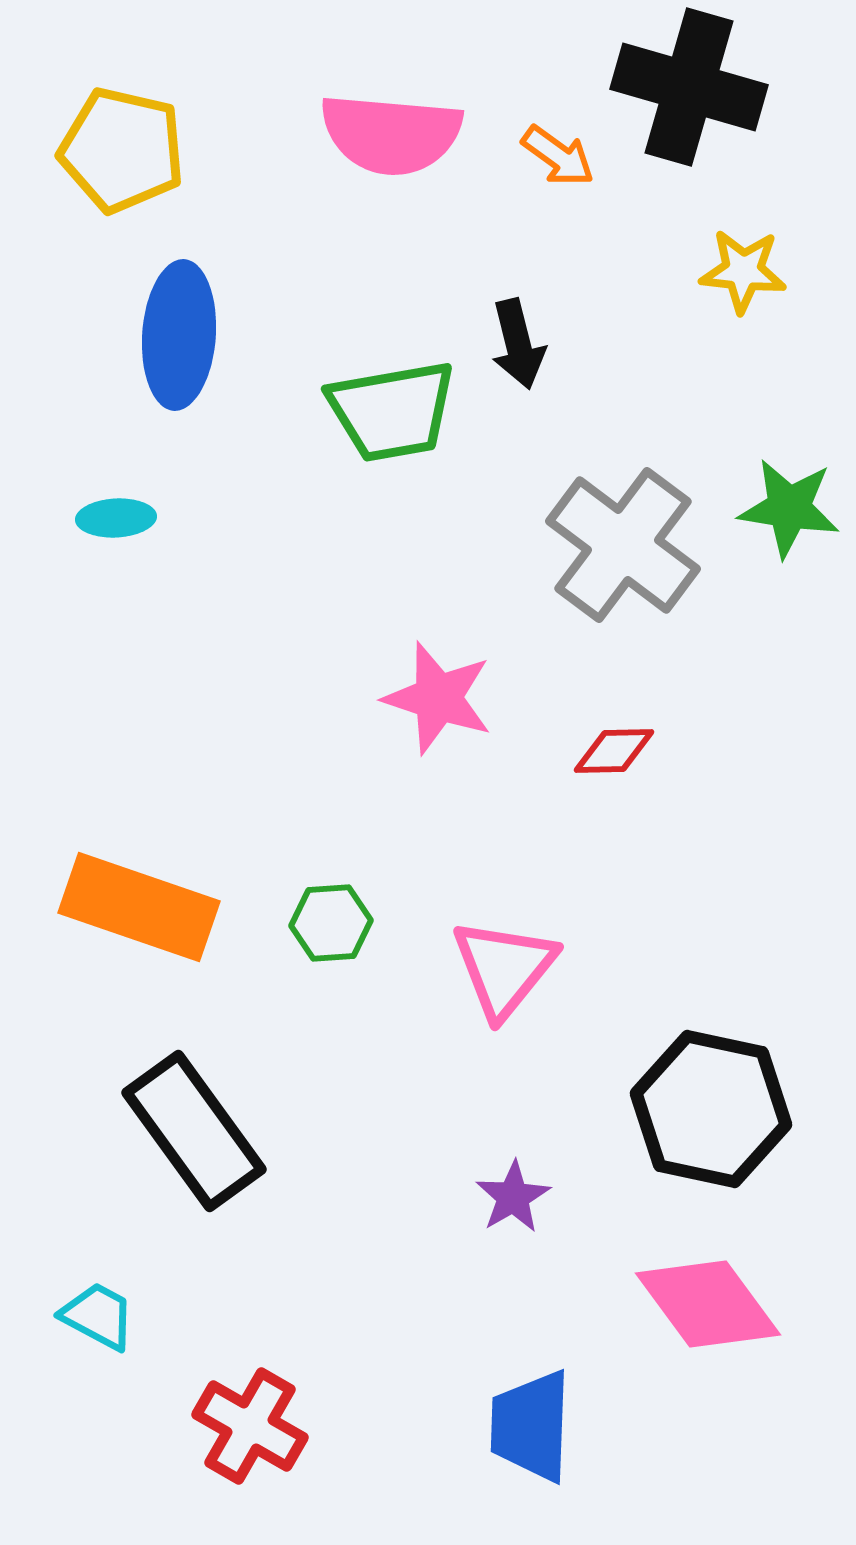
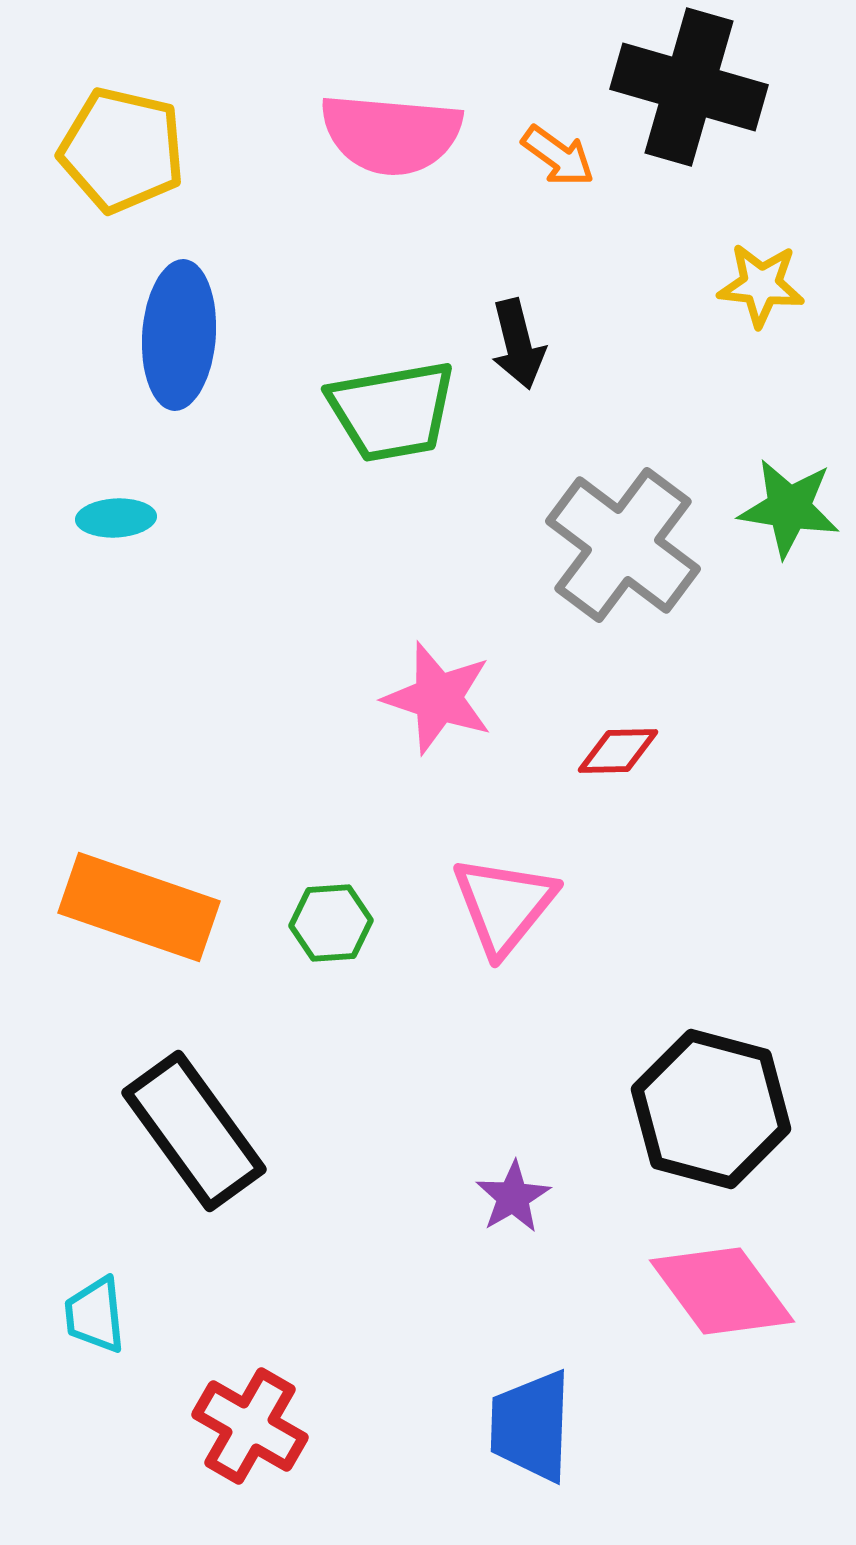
yellow star: moved 18 px right, 14 px down
red diamond: moved 4 px right
pink triangle: moved 63 px up
black hexagon: rotated 3 degrees clockwise
pink diamond: moved 14 px right, 13 px up
cyan trapezoid: moved 3 px left, 1 px up; rotated 124 degrees counterclockwise
